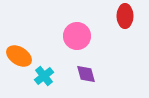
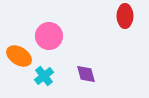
pink circle: moved 28 px left
